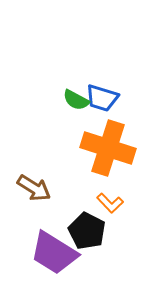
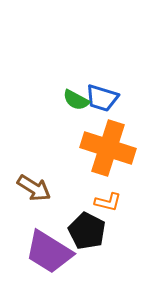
orange L-shape: moved 2 px left, 1 px up; rotated 32 degrees counterclockwise
purple trapezoid: moved 5 px left, 1 px up
